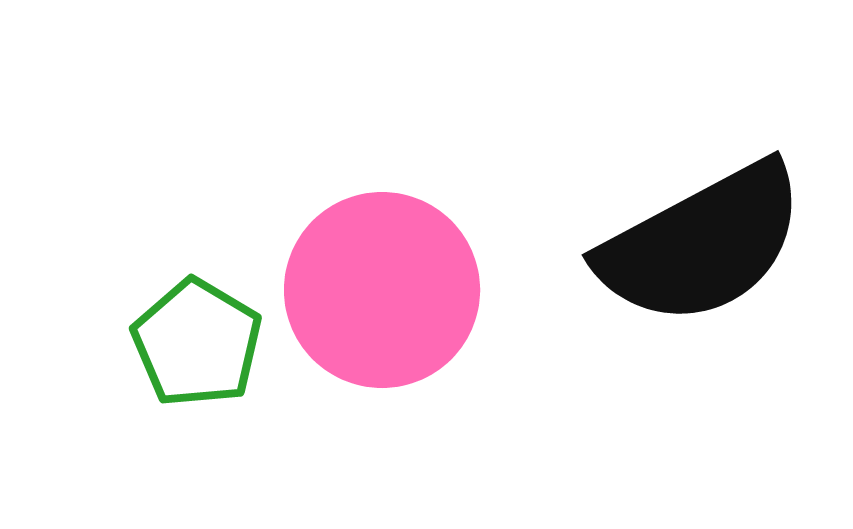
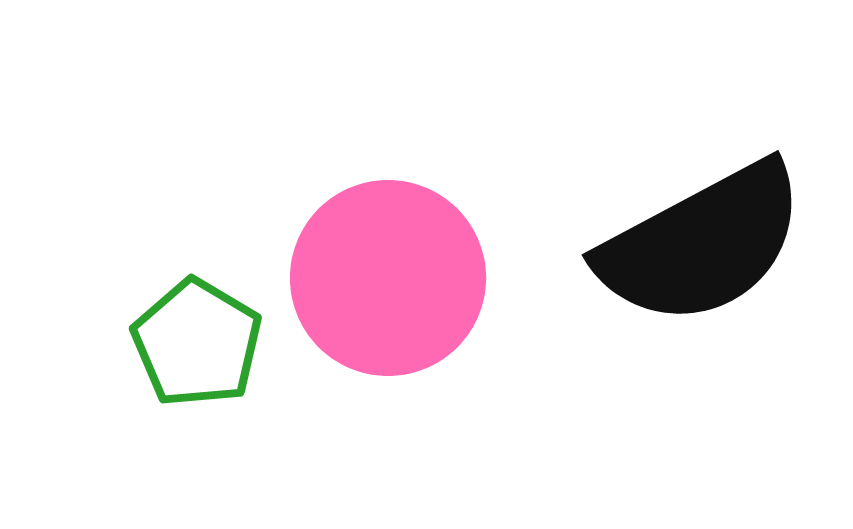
pink circle: moved 6 px right, 12 px up
